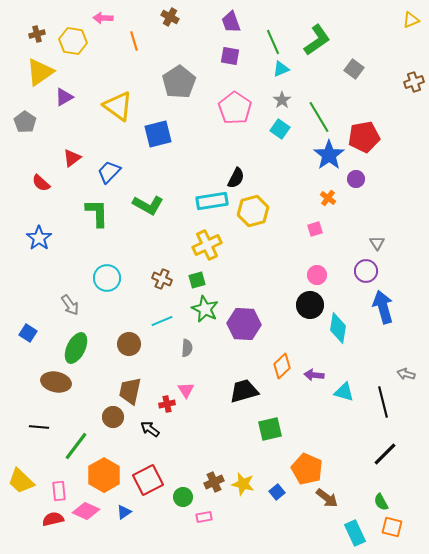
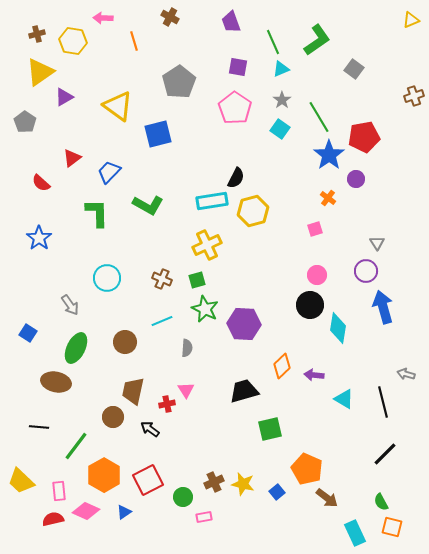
purple square at (230, 56): moved 8 px right, 11 px down
brown cross at (414, 82): moved 14 px down
brown circle at (129, 344): moved 4 px left, 2 px up
brown trapezoid at (130, 391): moved 3 px right
cyan triangle at (344, 392): moved 7 px down; rotated 15 degrees clockwise
